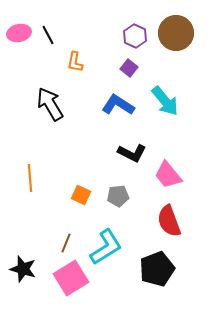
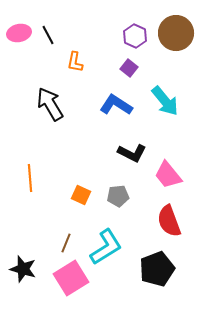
blue L-shape: moved 2 px left
